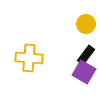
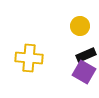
yellow circle: moved 6 px left, 2 px down
black rectangle: rotated 30 degrees clockwise
